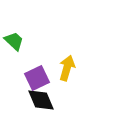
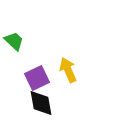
yellow arrow: moved 1 px right, 2 px down; rotated 40 degrees counterclockwise
black diamond: moved 3 px down; rotated 12 degrees clockwise
